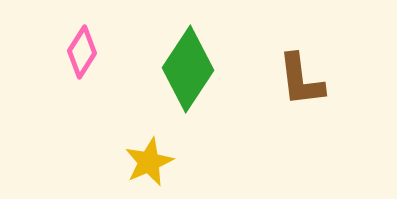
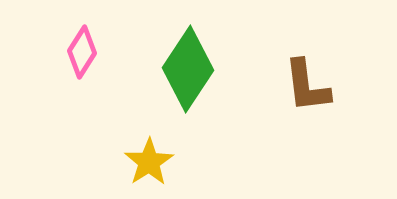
brown L-shape: moved 6 px right, 6 px down
yellow star: rotated 9 degrees counterclockwise
